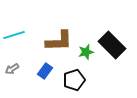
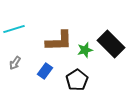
cyan line: moved 6 px up
black rectangle: moved 1 px left, 1 px up
green star: moved 1 px left, 2 px up
gray arrow: moved 3 px right, 6 px up; rotated 24 degrees counterclockwise
black pentagon: moved 3 px right; rotated 15 degrees counterclockwise
